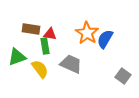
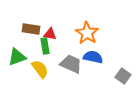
blue semicircle: moved 12 px left, 18 px down; rotated 72 degrees clockwise
